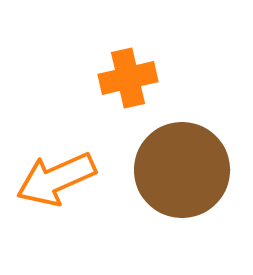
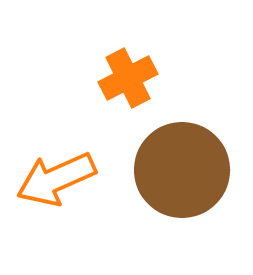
orange cross: rotated 14 degrees counterclockwise
